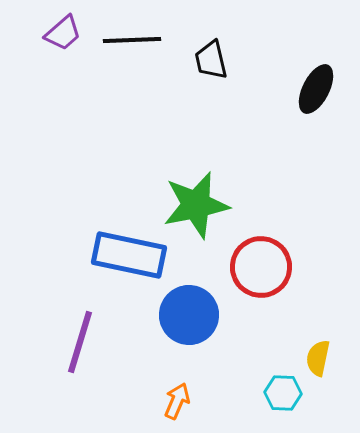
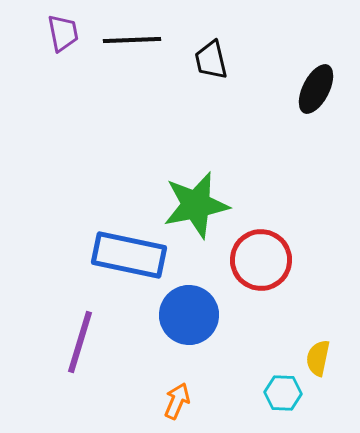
purple trapezoid: rotated 60 degrees counterclockwise
red circle: moved 7 px up
